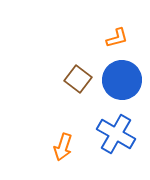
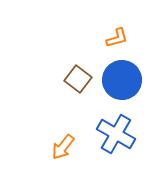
orange arrow: rotated 20 degrees clockwise
